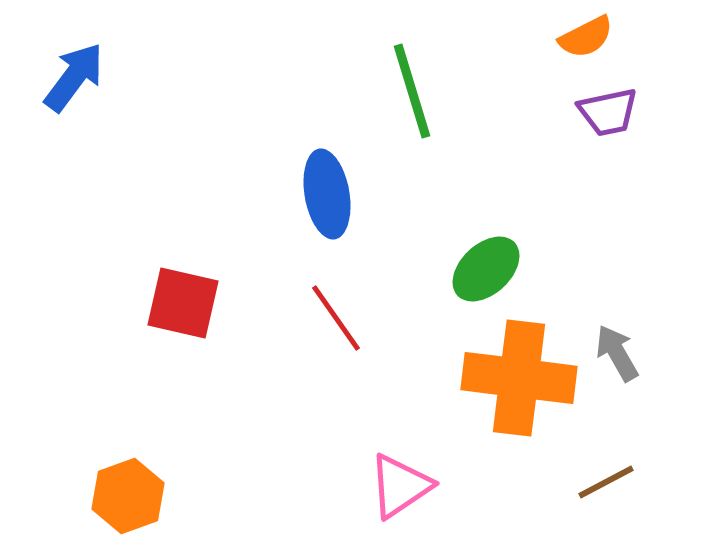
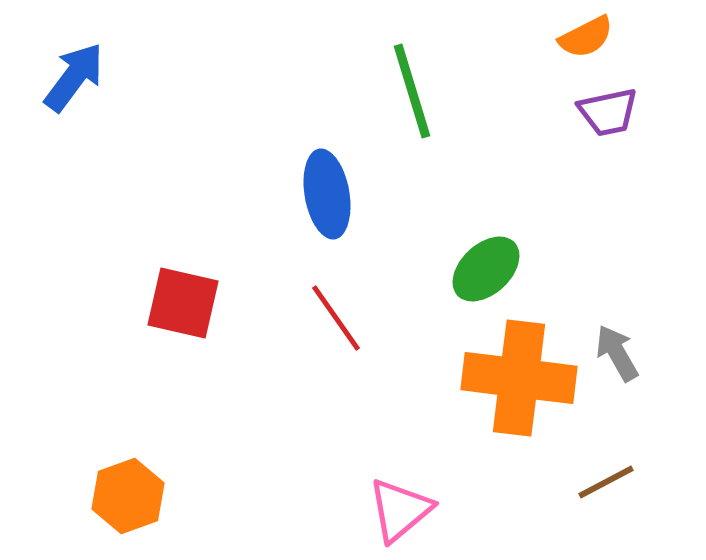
pink triangle: moved 24 px down; rotated 6 degrees counterclockwise
